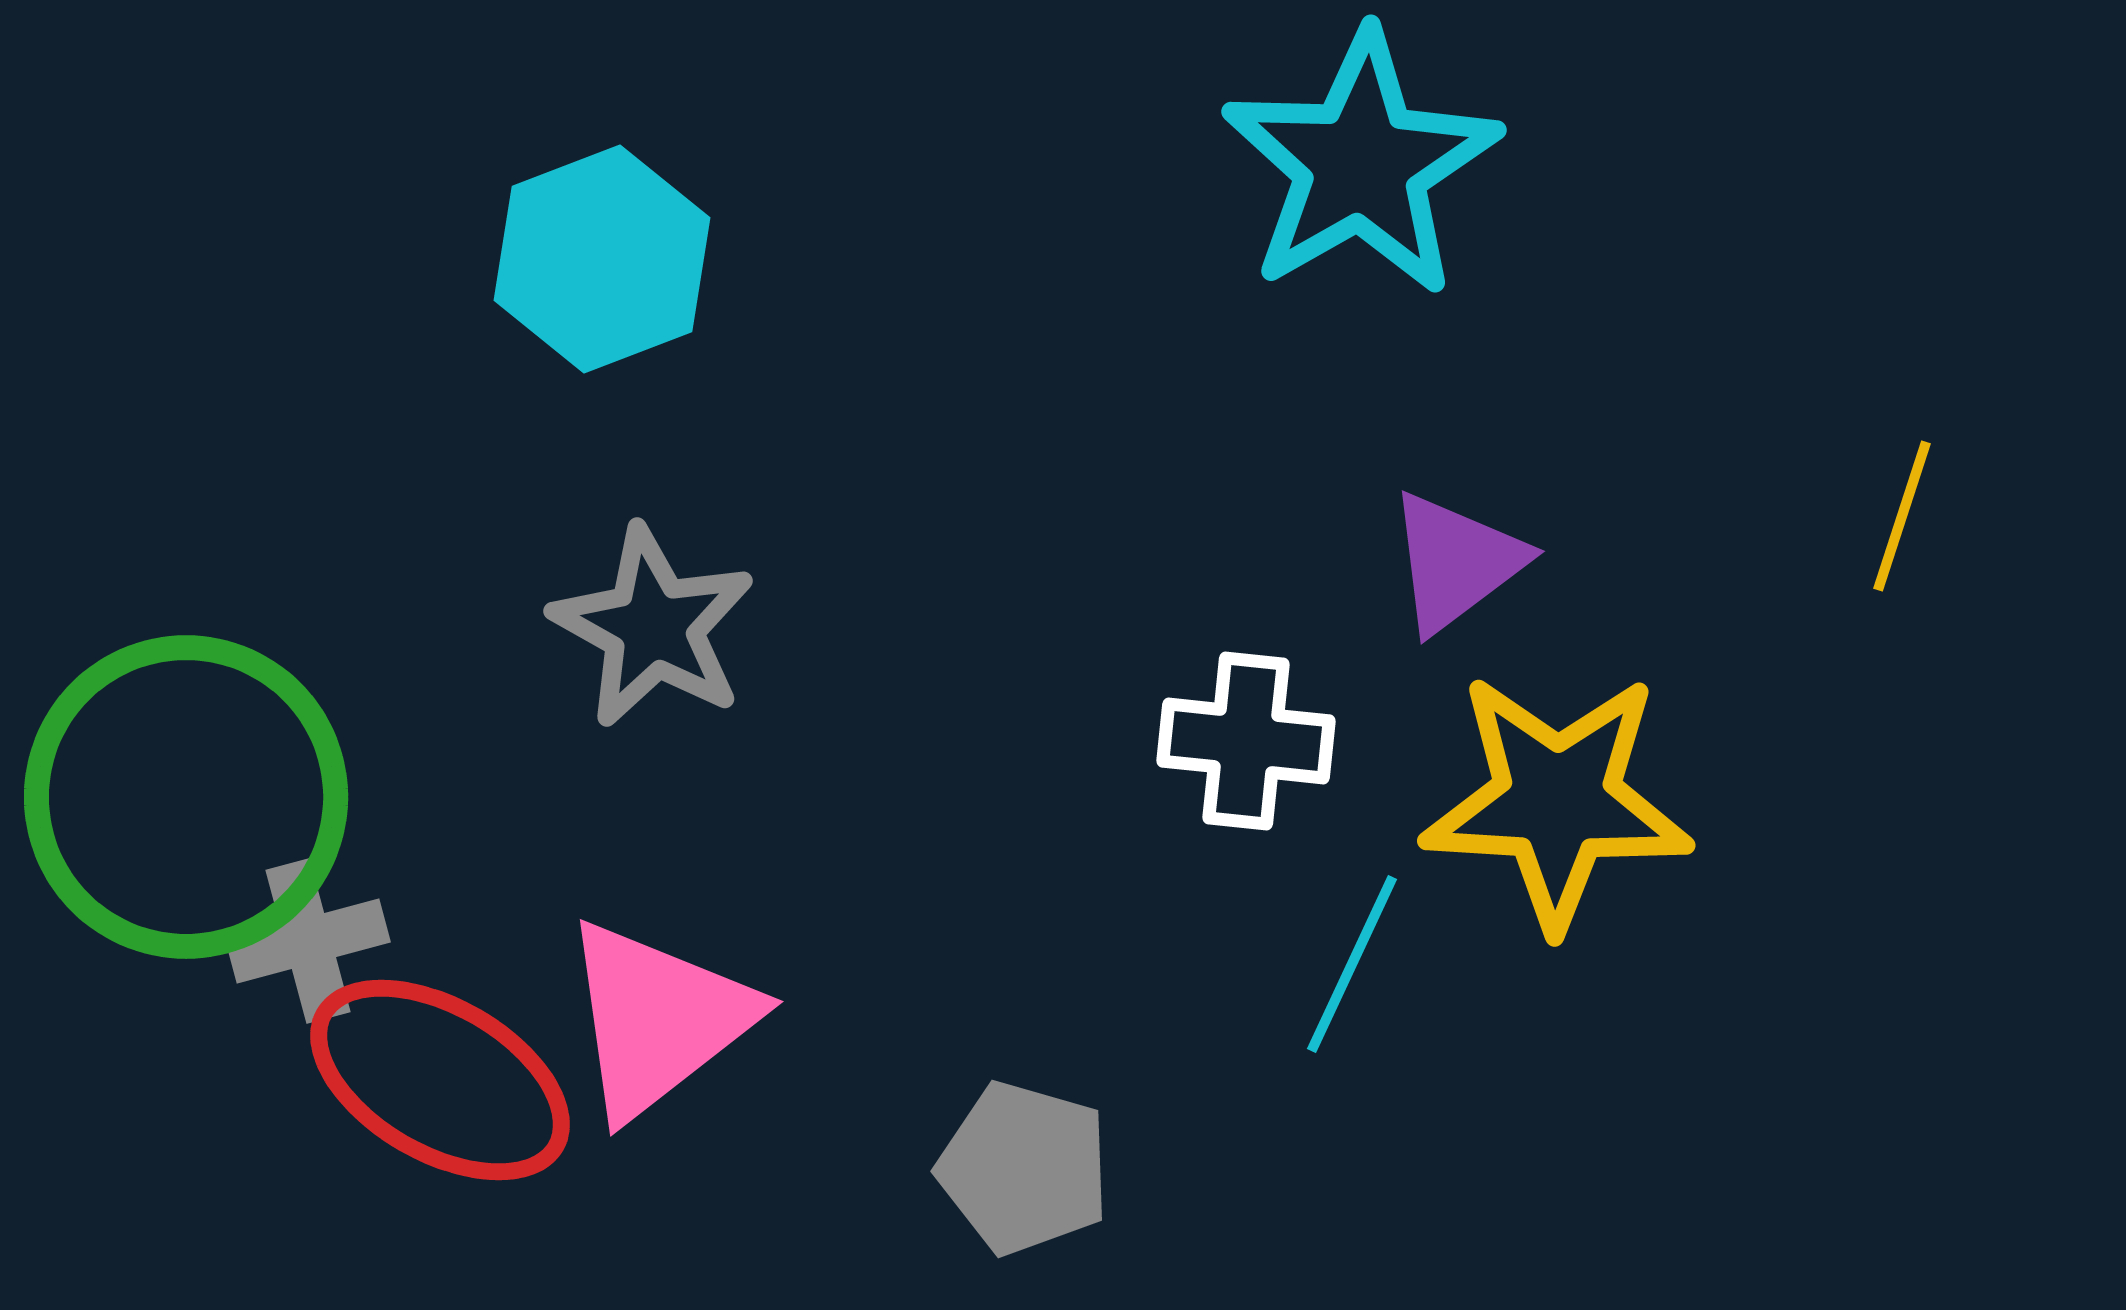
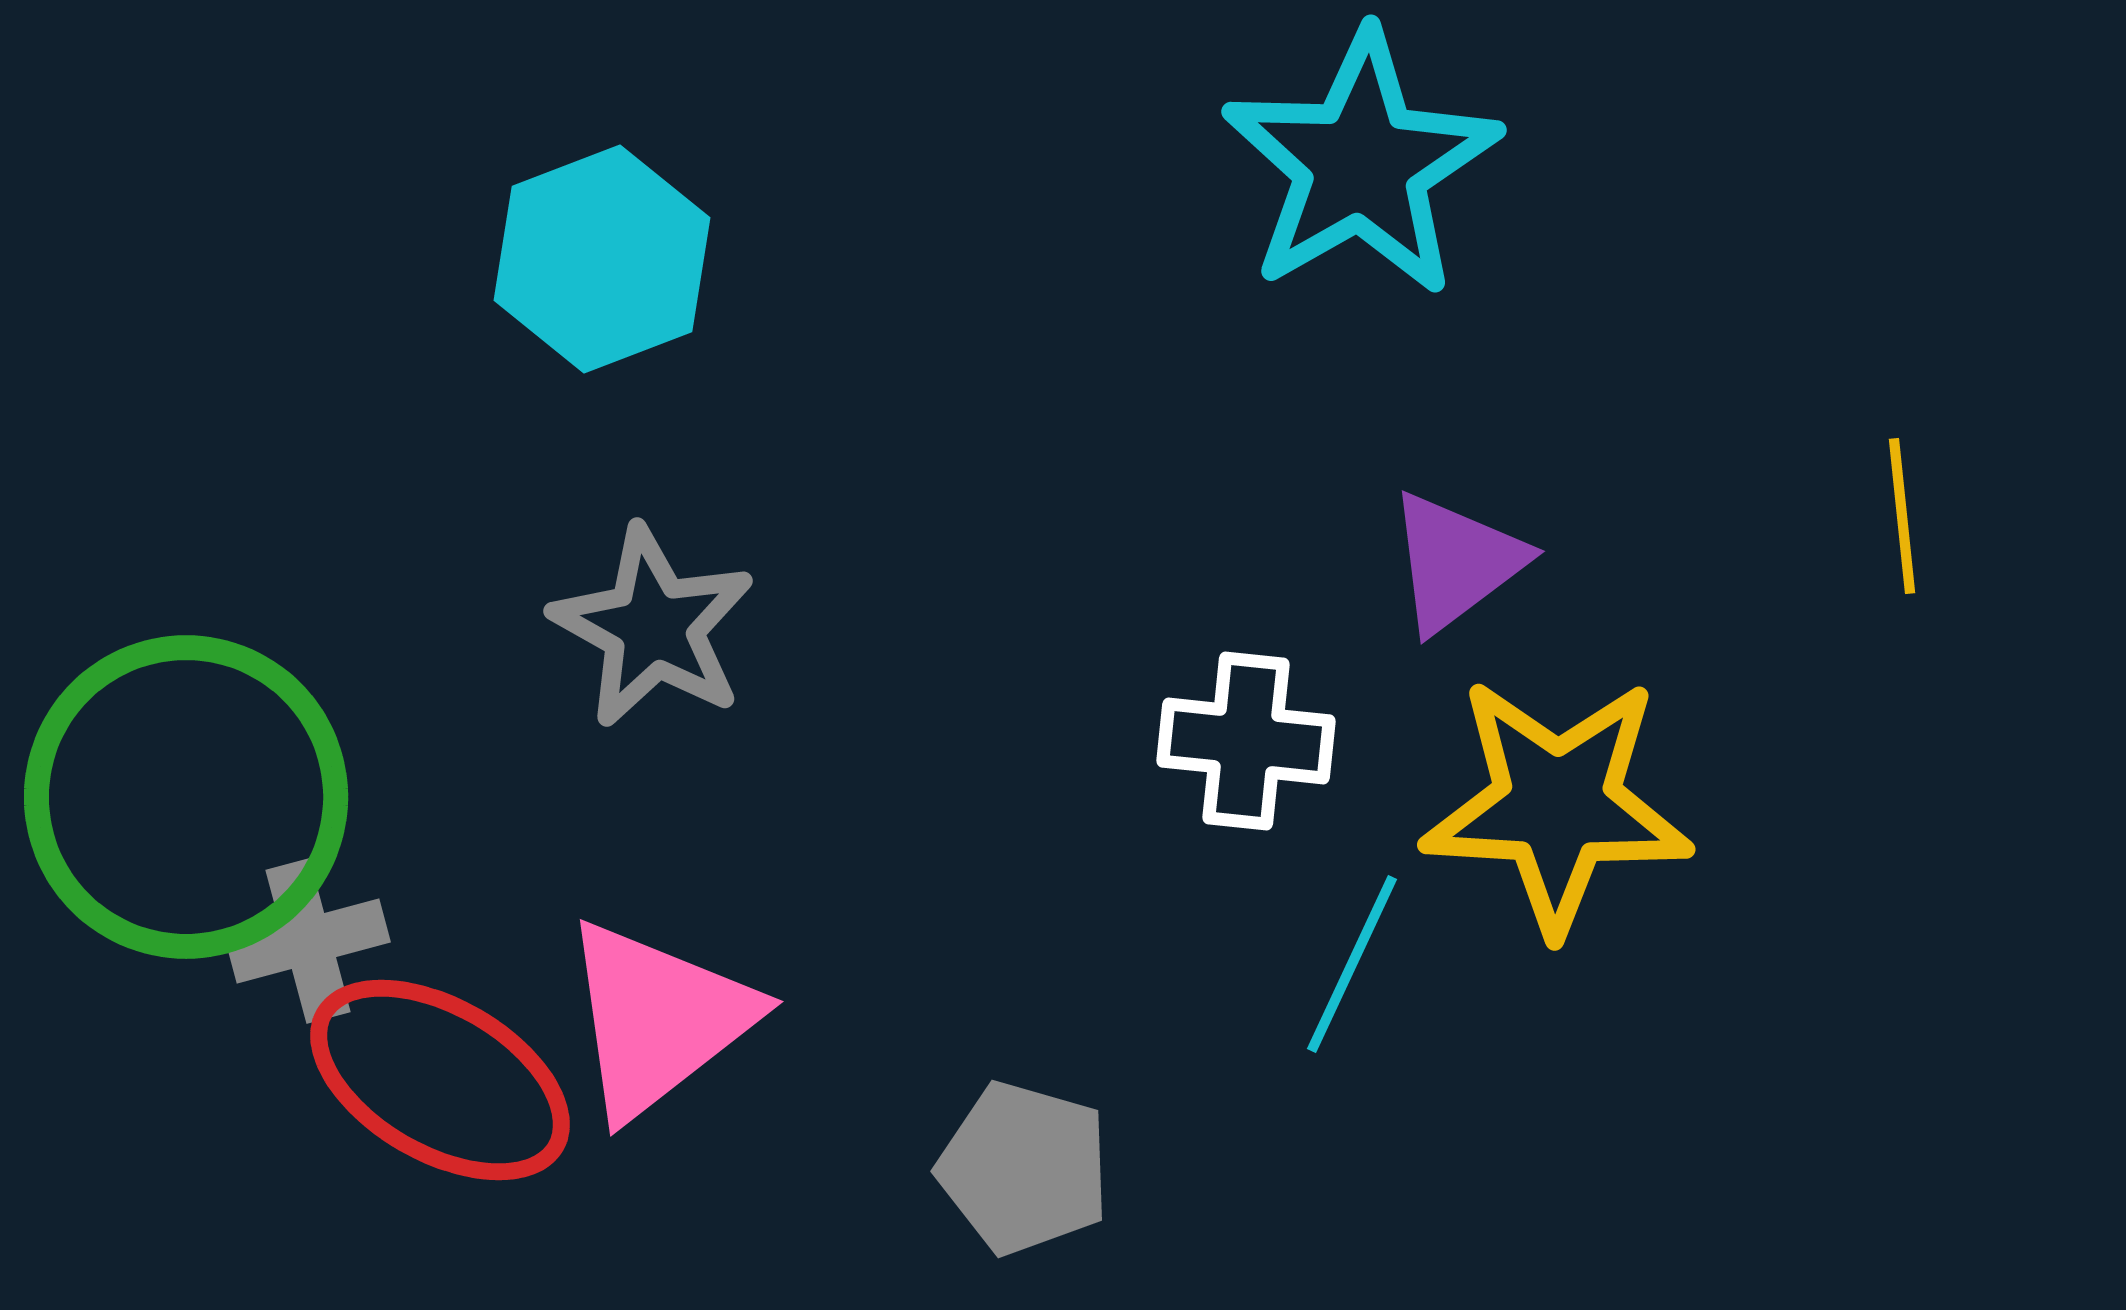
yellow line: rotated 24 degrees counterclockwise
yellow star: moved 4 px down
